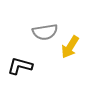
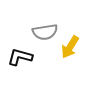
black L-shape: moved 9 px up
